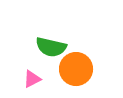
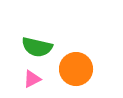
green semicircle: moved 14 px left
